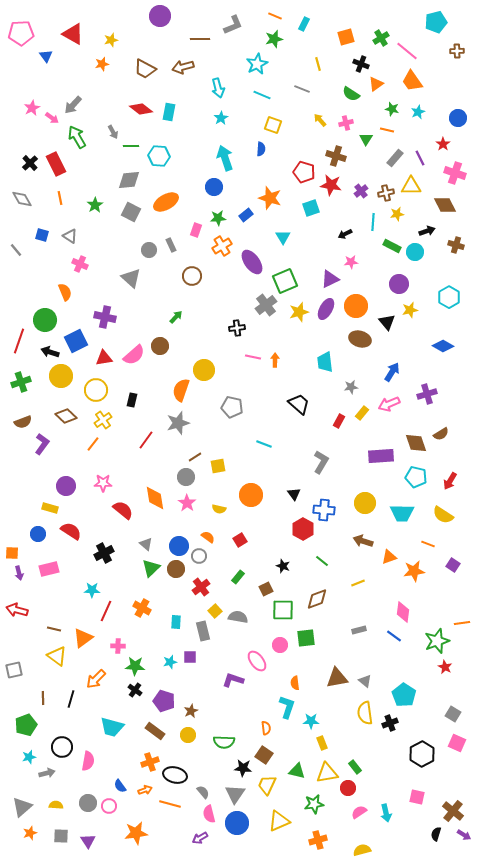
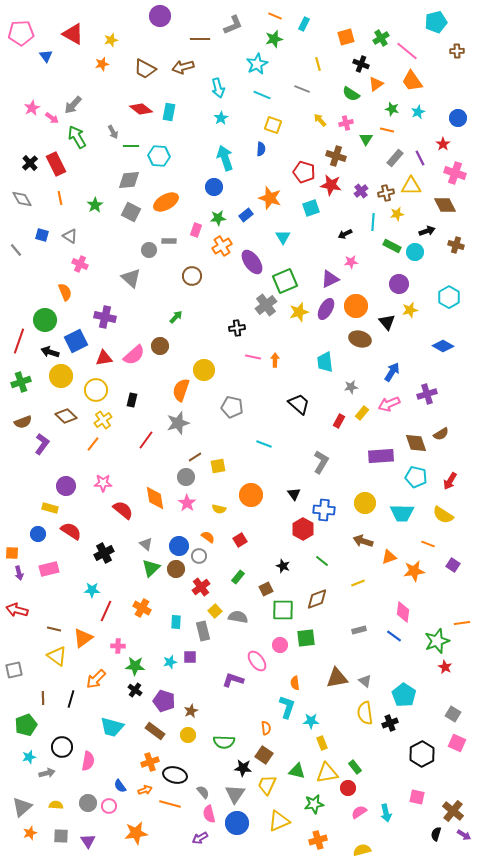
gray rectangle at (171, 245): moved 2 px left, 4 px up; rotated 64 degrees counterclockwise
